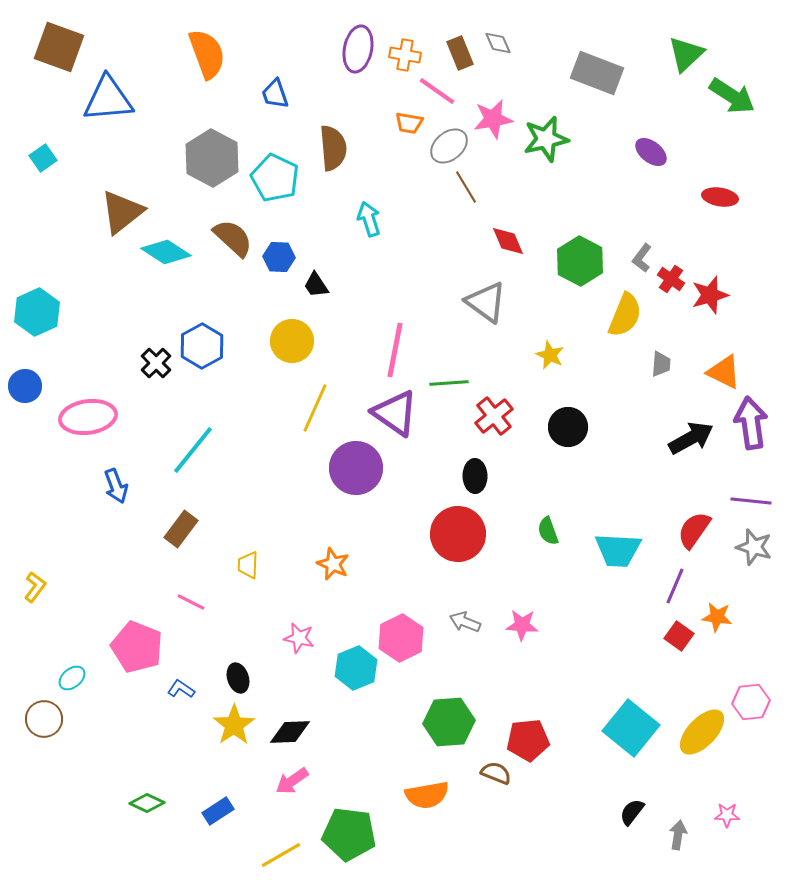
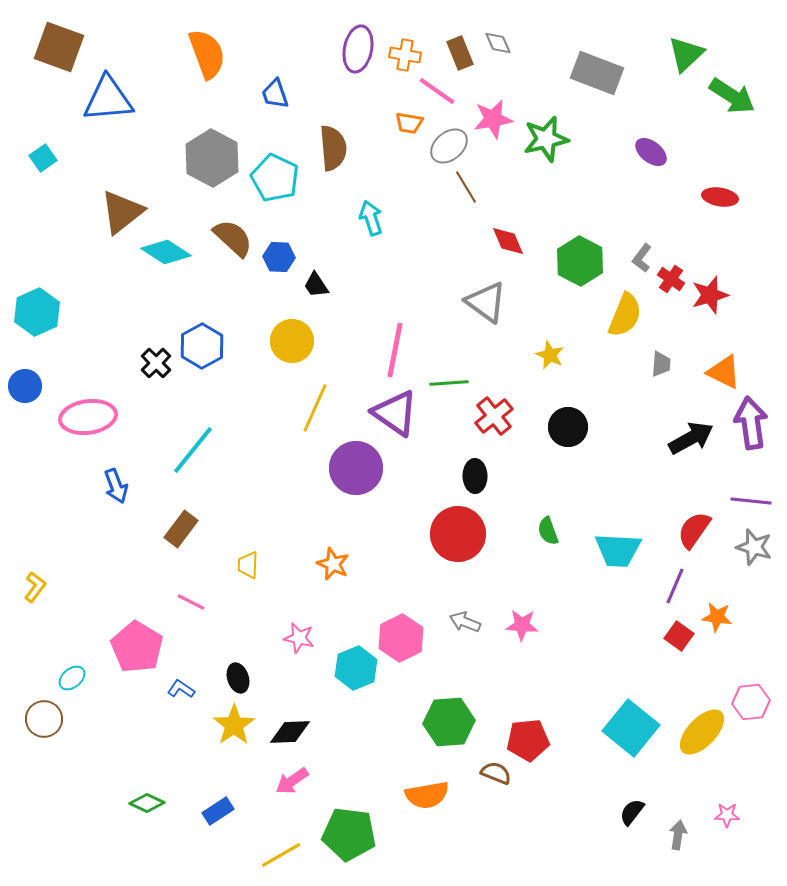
cyan arrow at (369, 219): moved 2 px right, 1 px up
pink pentagon at (137, 647): rotated 9 degrees clockwise
